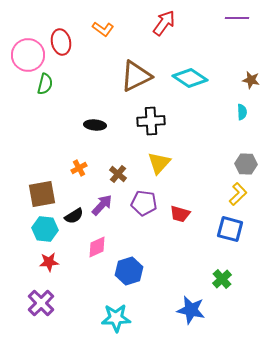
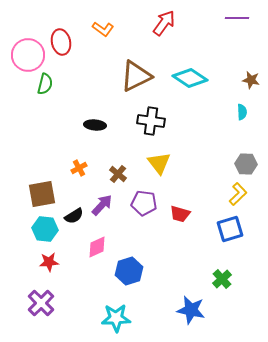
black cross: rotated 12 degrees clockwise
yellow triangle: rotated 20 degrees counterclockwise
blue square: rotated 32 degrees counterclockwise
